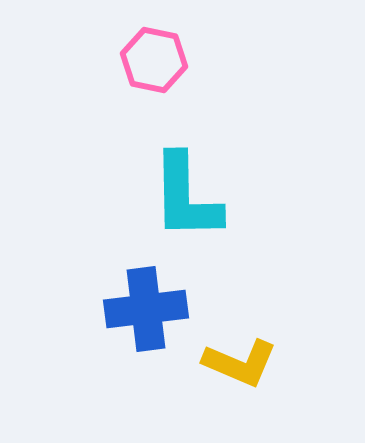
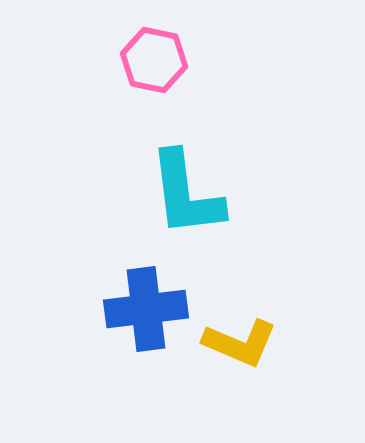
cyan L-shape: moved 3 px up; rotated 6 degrees counterclockwise
yellow L-shape: moved 20 px up
